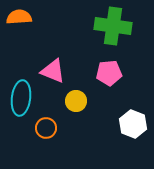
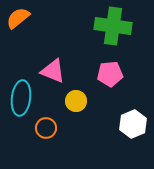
orange semicircle: moved 1 px left, 1 px down; rotated 35 degrees counterclockwise
pink pentagon: moved 1 px right, 1 px down
white hexagon: rotated 16 degrees clockwise
